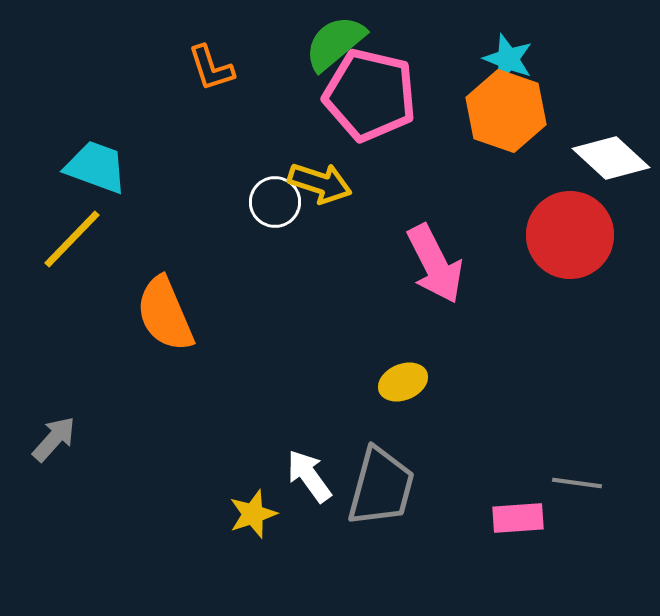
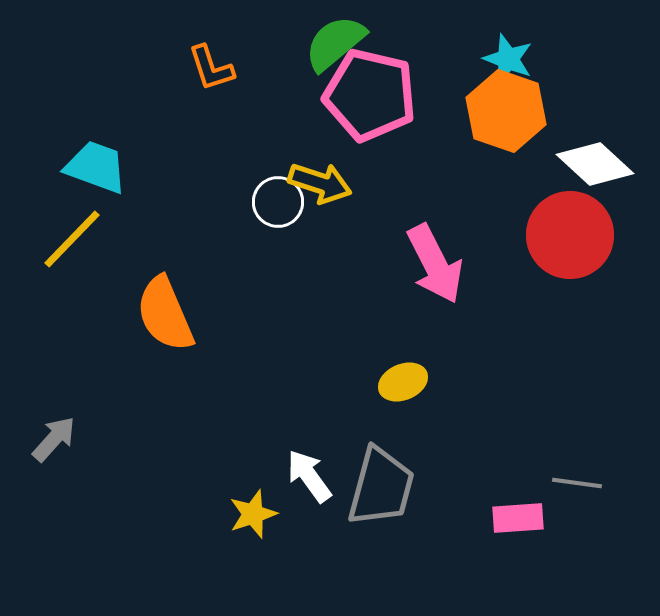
white diamond: moved 16 px left, 6 px down
white circle: moved 3 px right
